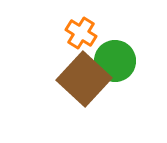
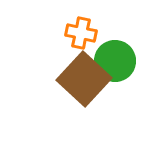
orange cross: rotated 20 degrees counterclockwise
